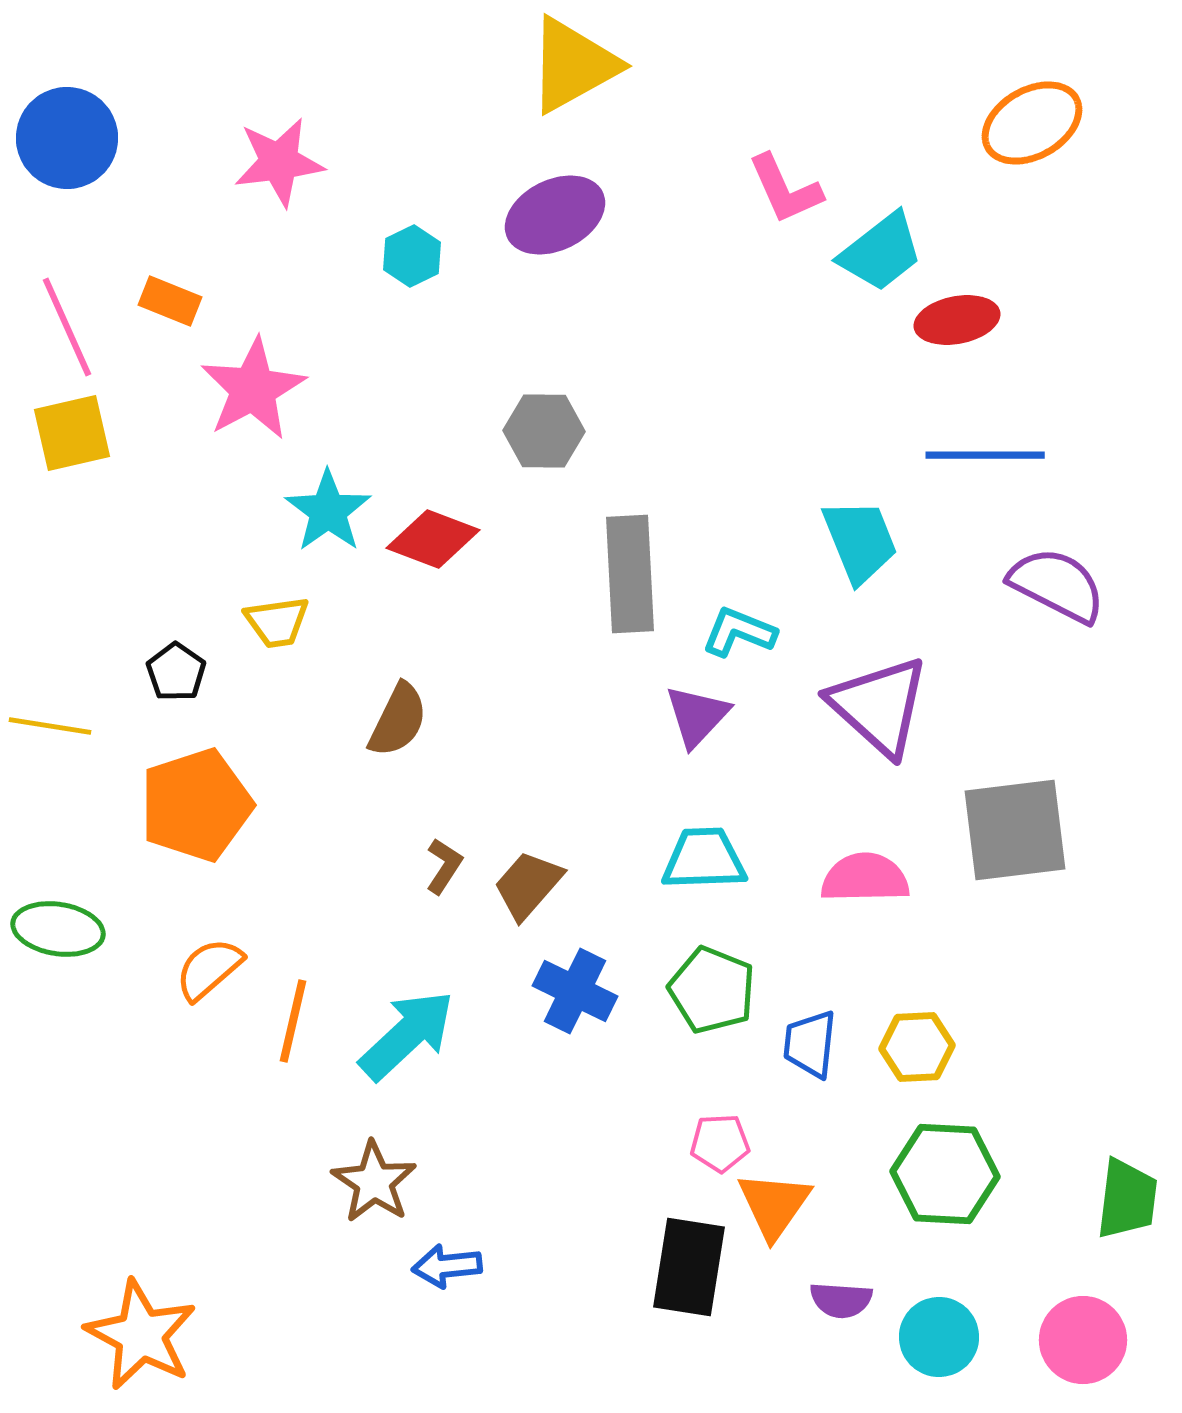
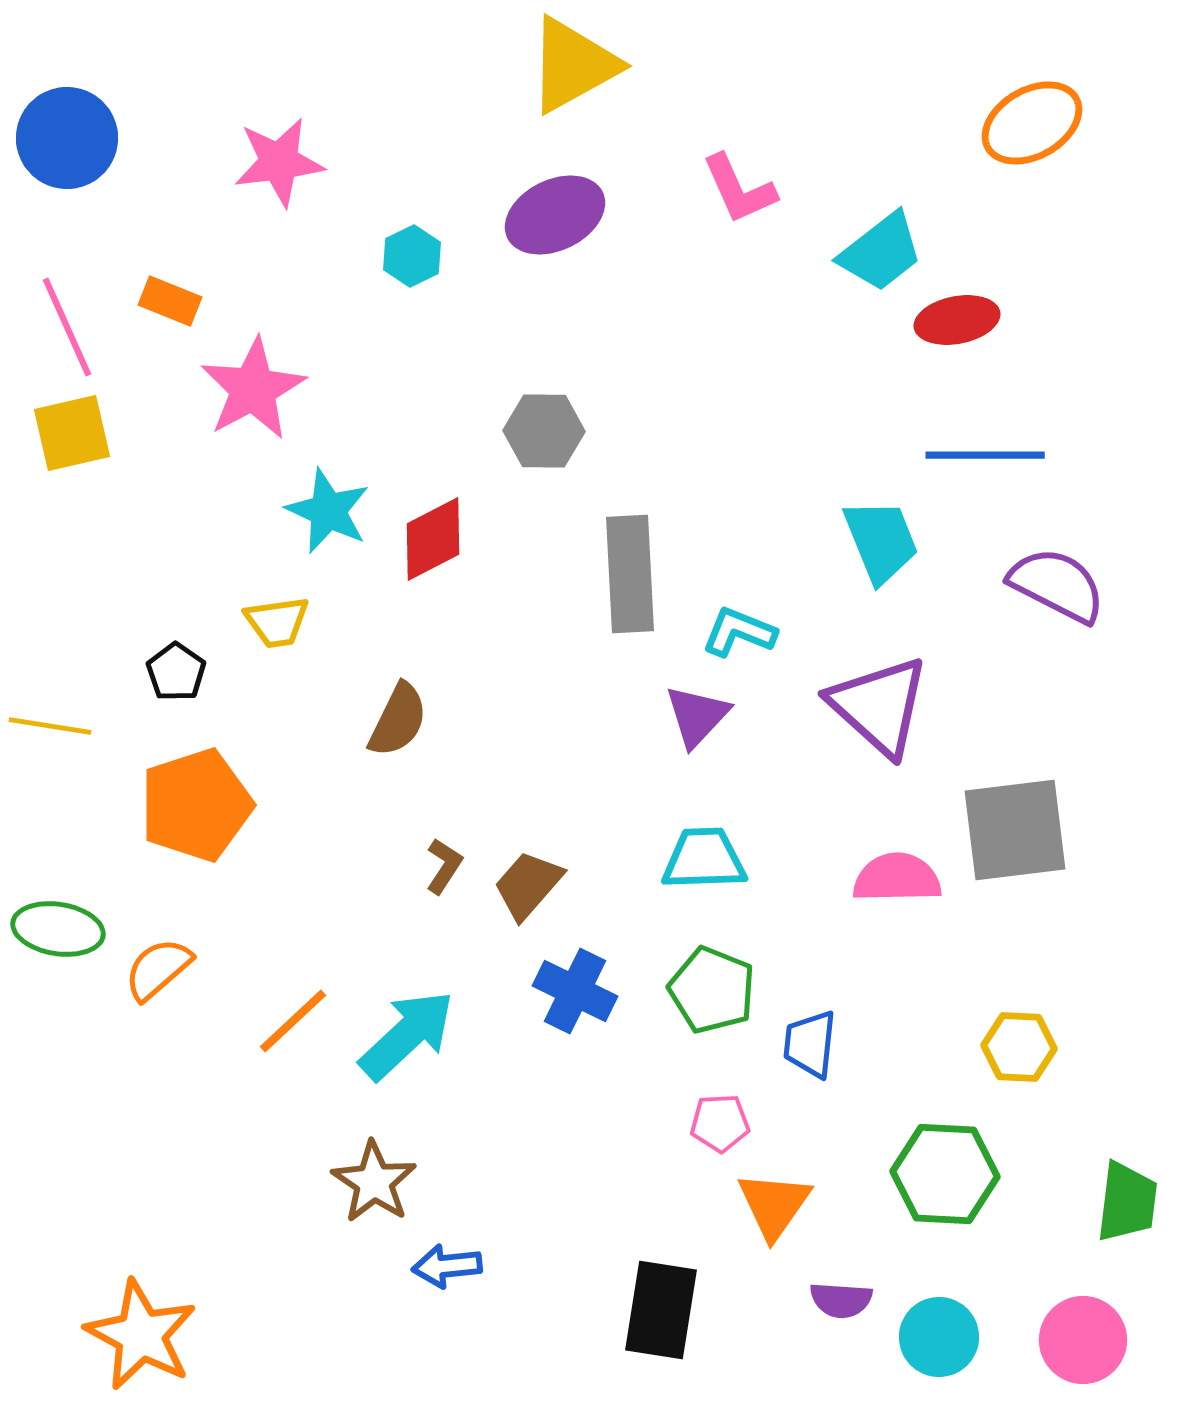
pink L-shape at (785, 189): moved 46 px left
cyan star at (328, 511): rotated 12 degrees counterclockwise
red diamond at (433, 539): rotated 48 degrees counterclockwise
cyan trapezoid at (860, 541): moved 21 px right
pink semicircle at (865, 878): moved 32 px right
orange semicircle at (209, 969): moved 51 px left
orange line at (293, 1021): rotated 34 degrees clockwise
yellow hexagon at (917, 1047): moved 102 px right; rotated 6 degrees clockwise
pink pentagon at (720, 1143): moved 20 px up
green trapezoid at (1127, 1199): moved 3 px down
black rectangle at (689, 1267): moved 28 px left, 43 px down
